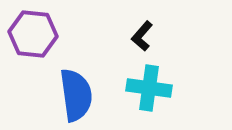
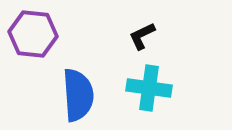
black L-shape: rotated 24 degrees clockwise
blue semicircle: moved 2 px right; rotated 4 degrees clockwise
